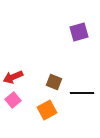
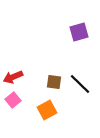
brown square: rotated 14 degrees counterclockwise
black line: moved 2 px left, 9 px up; rotated 45 degrees clockwise
